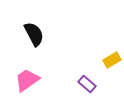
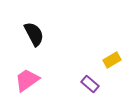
purple rectangle: moved 3 px right
